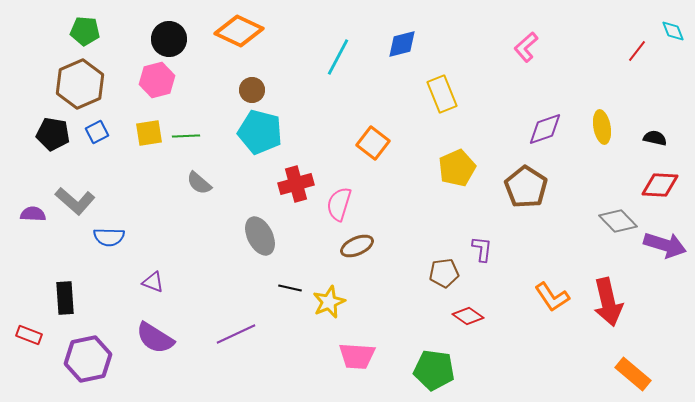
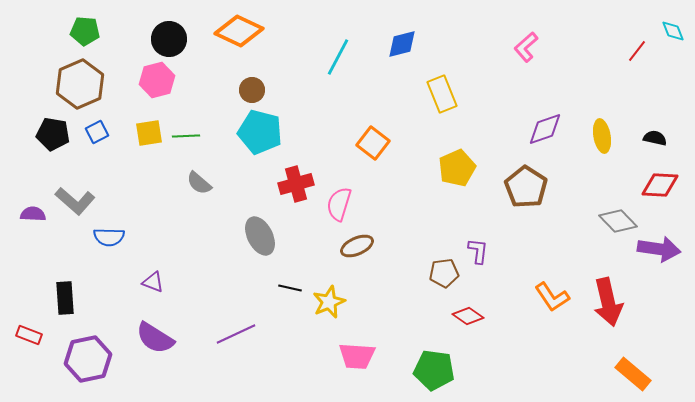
yellow ellipse at (602, 127): moved 9 px down
purple arrow at (665, 245): moved 6 px left, 4 px down; rotated 9 degrees counterclockwise
purple L-shape at (482, 249): moved 4 px left, 2 px down
